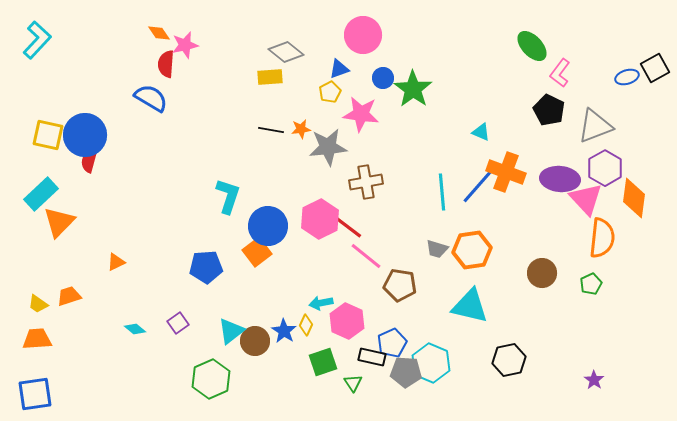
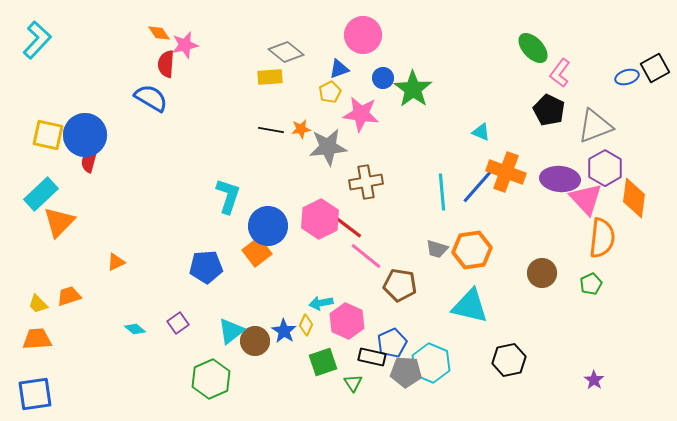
green ellipse at (532, 46): moved 1 px right, 2 px down
yellow trapezoid at (38, 304): rotated 10 degrees clockwise
